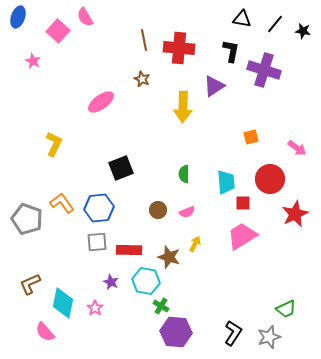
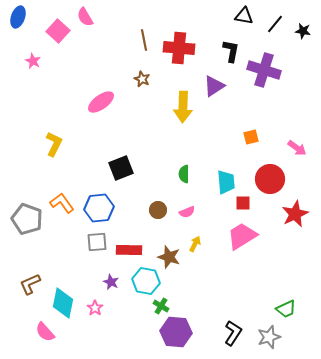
black triangle at (242, 19): moved 2 px right, 3 px up
